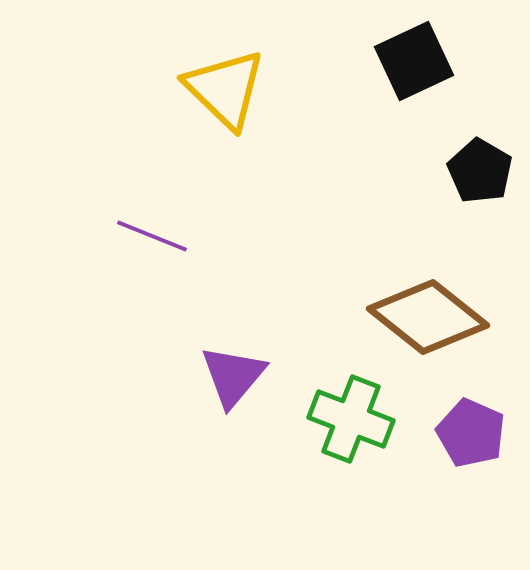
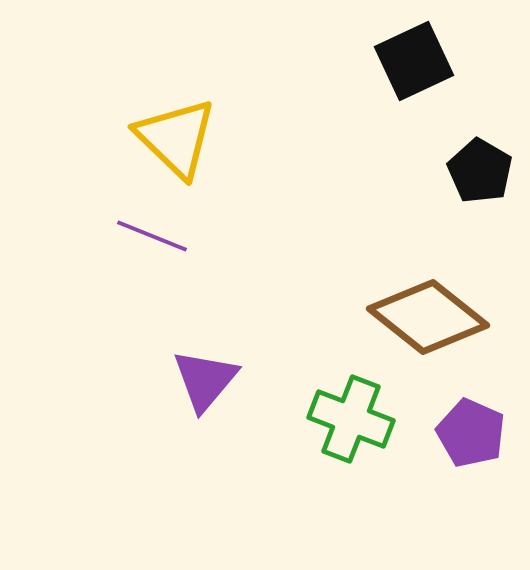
yellow triangle: moved 49 px left, 49 px down
purple triangle: moved 28 px left, 4 px down
